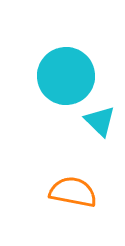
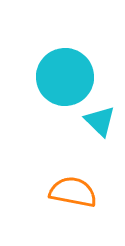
cyan circle: moved 1 px left, 1 px down
